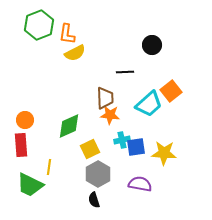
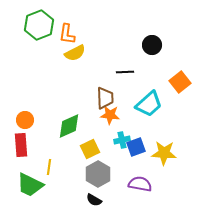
orange square: moved 9 px right, 9 px up
blue square: rotated 12 degrees counterclockwise
black semicircle: rotated 42 degrees counterclockwise
